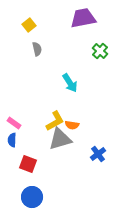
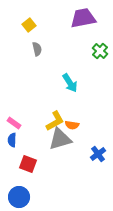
blue circle: moved 13 px left
